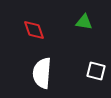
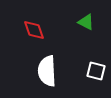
green triangle: moved 2 px right; rotated 18 degrees clockwise
white semicircle: moved 5 px right, 2 px up; rotated 8 degrees counterclockwise
